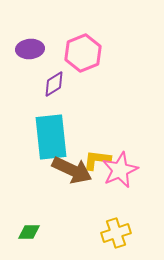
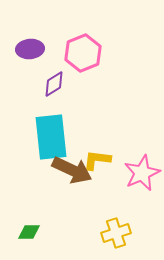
pink star: moved 22 px right, 3 px down
